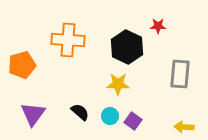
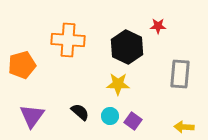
purple triangle: moved 1 px left, 2 px down
